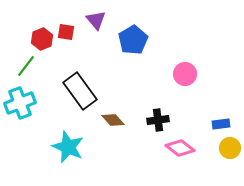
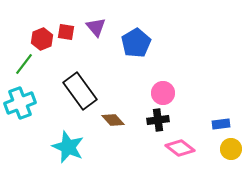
purple triangle: moved 7 px down
blue pentagon: moved 3 px right, 3 px down
green line: moved 2 px left, 2 px up
pink circle: moved 22 px left, 19 px down
yellow circle: moved 1 px right, 1 px down
